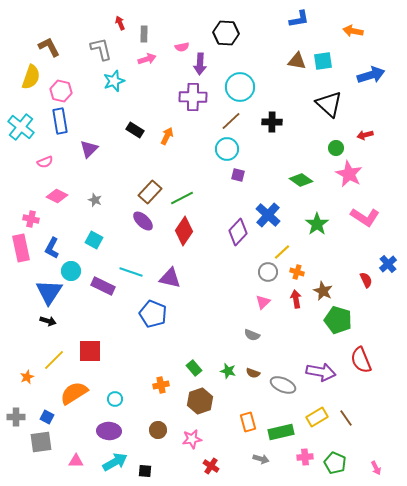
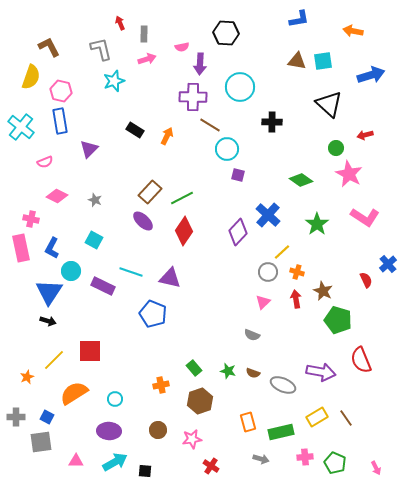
brown line at (231, 121): moved 21 px left, 4 px down; rotated 75 degrees clockwise
